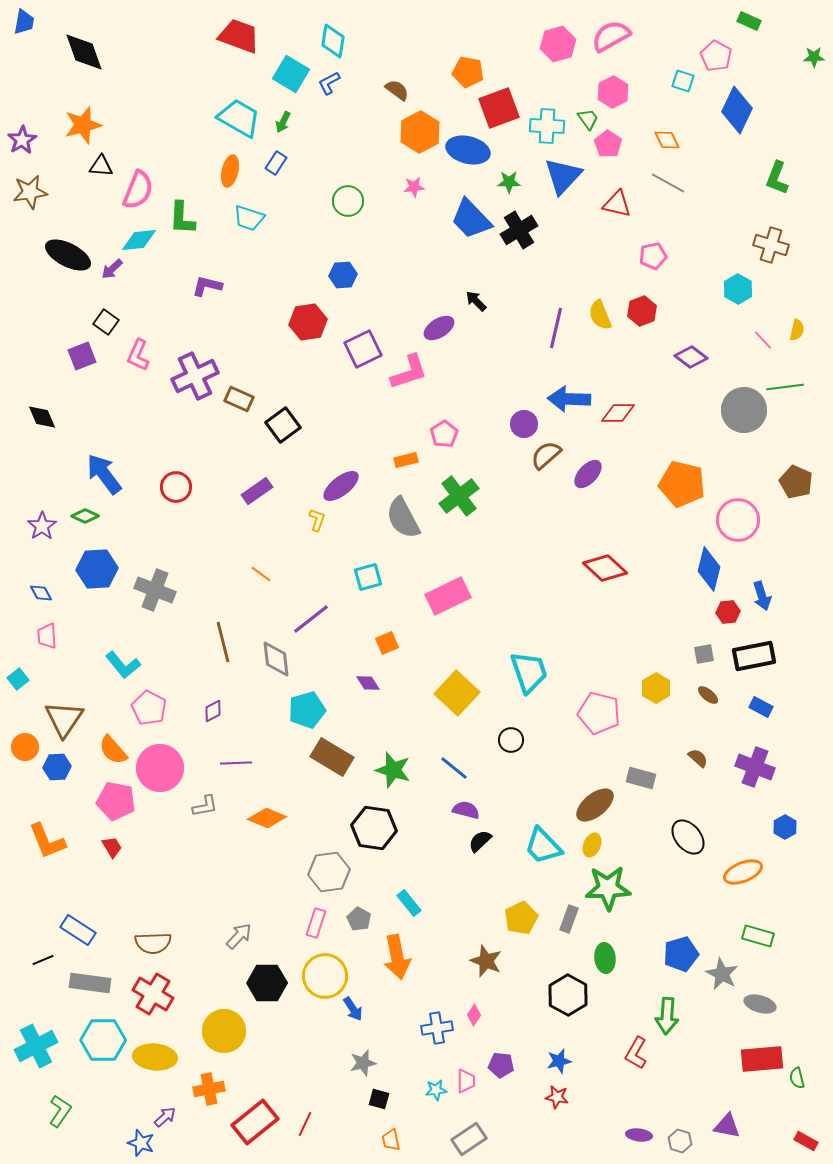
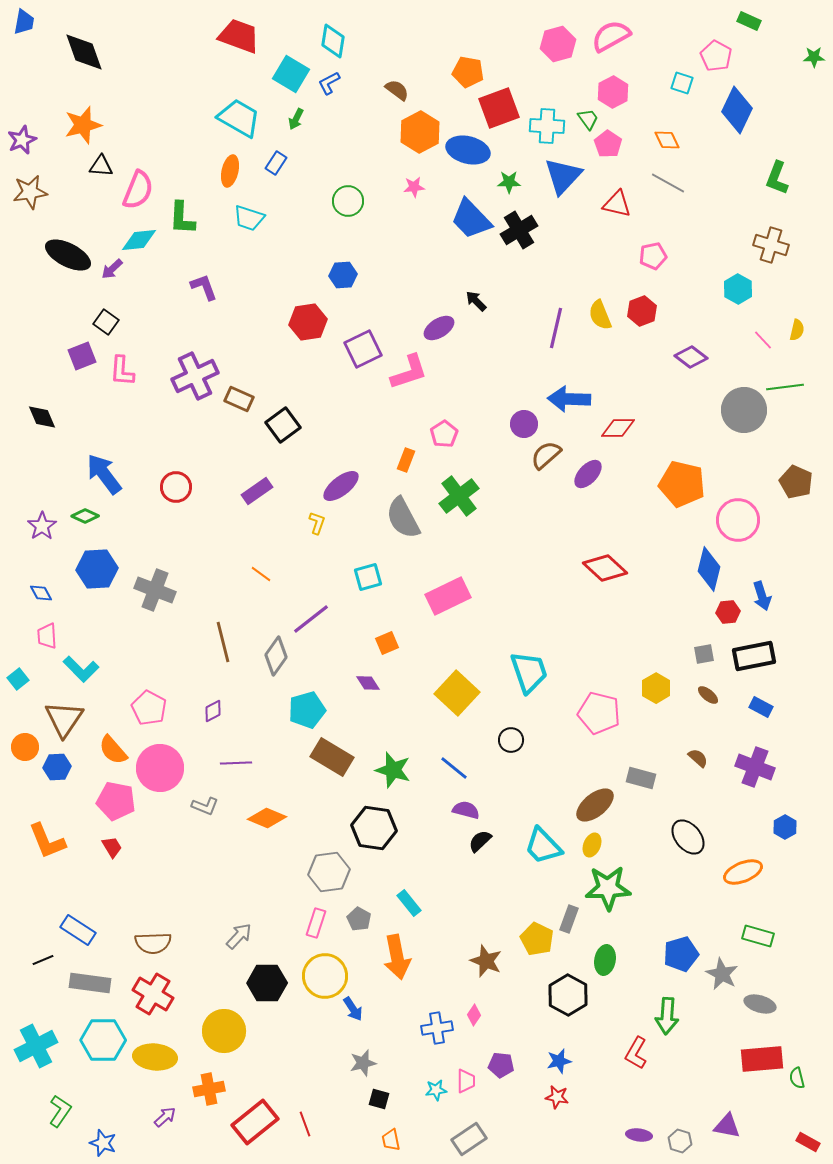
cyan square at (683, 81): moved 1 px left, 2 px down
green arrow at (283, 122): moved 13 px right, 3 px up
purple star at (22, 140): rotated 8 degrees clockwise
purple L-shape at (207, 286): moved 3 px left, 1 px down; rotated 56 degrees clockwise
pink L-shape at (138, 355): moved 16 px left, 16 px down; rotated 20 degrees counterclockwise
red diamond at (618, 413): moved 15 px down
orange rectangle at (406, 460): rotated 55 degrees counterclockwise
yellow L-shape at (317, 520): moved 3 px down
gray diamond at (276, 659): moved 3 px up; rotated 42 degrees clockwise
cyan L-shape at (123, 665): moved 42 px left, 4 px down; rotated 6 degrees counterclockwise
gray L-shape at (205, 806): rotated 32 degrees clockwise
yellow pentagon at (521, 918): moved 16 px right, 21 px down; rotated 20 degrees counterclockwise
green ellipse at (605, 958): moved 2 px down; rotated 16 degrees clockwise
red line at (305, 1124): rotated 45 degrees counterclockwise
red rectangle at (806, 1141): moved 2 px right, 1 px down
blue star at (141, 1143): moved 38 px left
